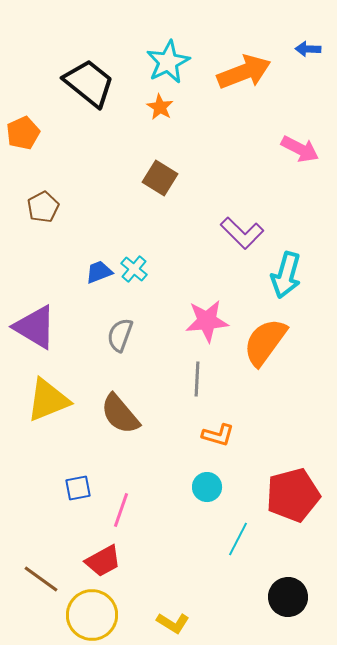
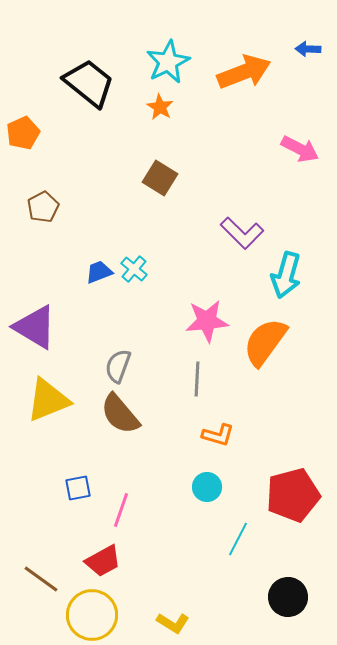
gray semicircle: moved 2 px left, 31 px down
